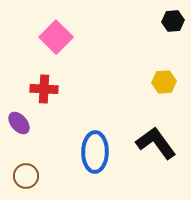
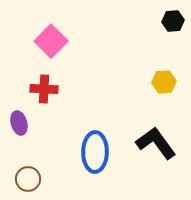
pink square: moved 5 px left, 4 px down
purple ellipse: rotated 25 degrees clockwise
brown circle: moved 2 px right, 3 px down
